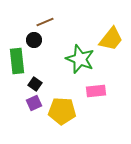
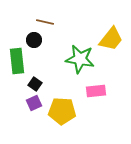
brown line: rotated 36 degrees clockwise
green star: rotated 12 degrees counterclockwise
